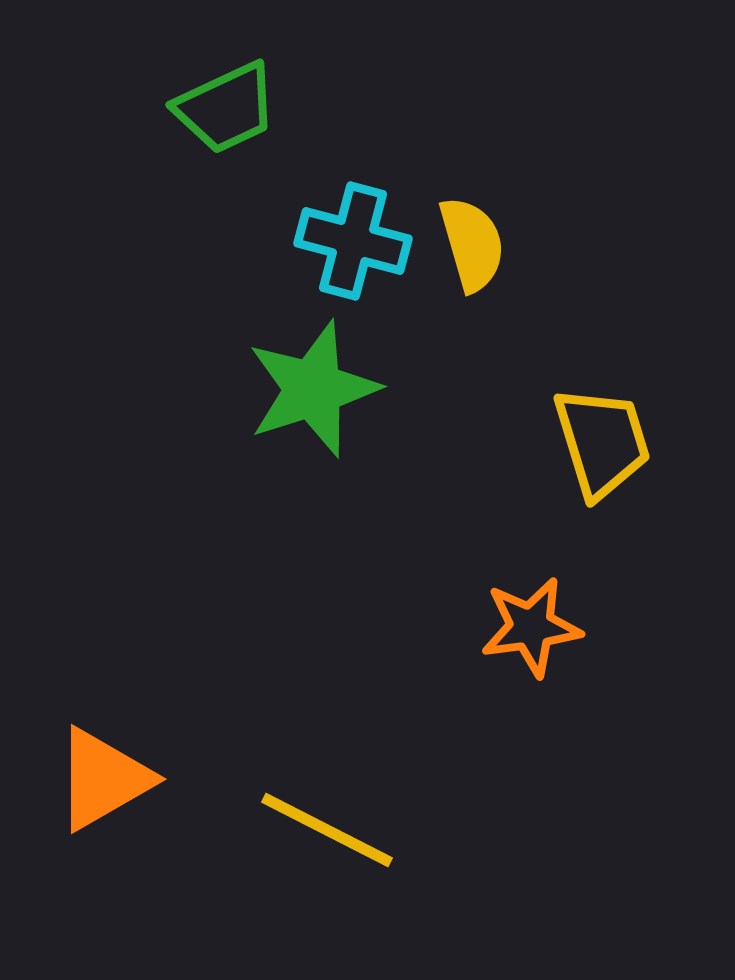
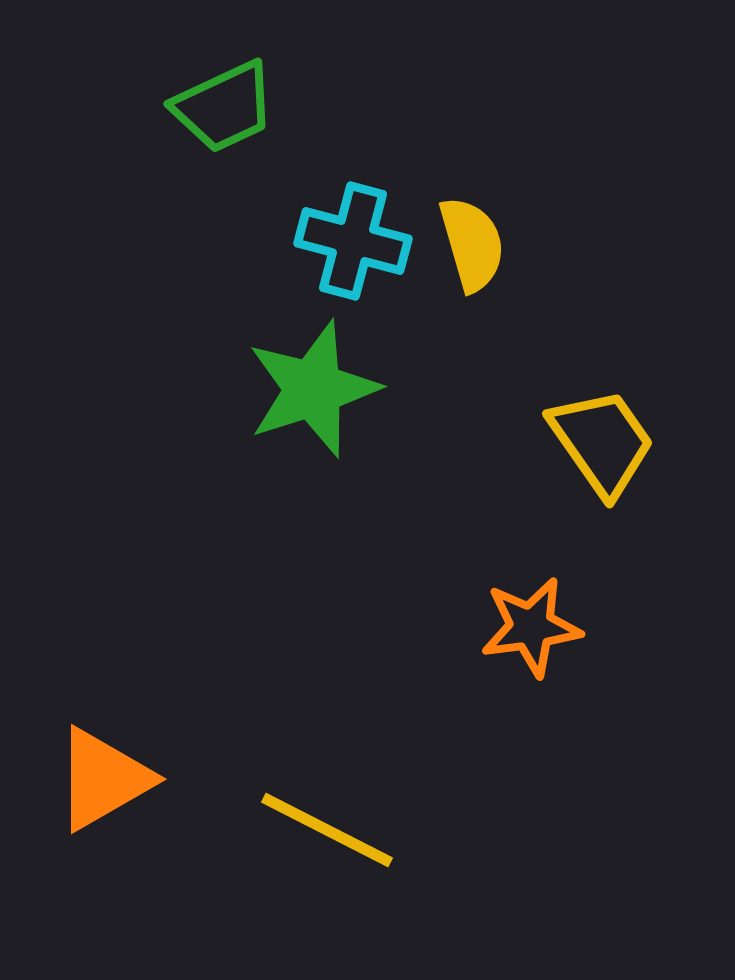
green trapezoid: moved 2 px left, 1 px up
yellow trapezoid: rotated 18 degrees counterclockwise
